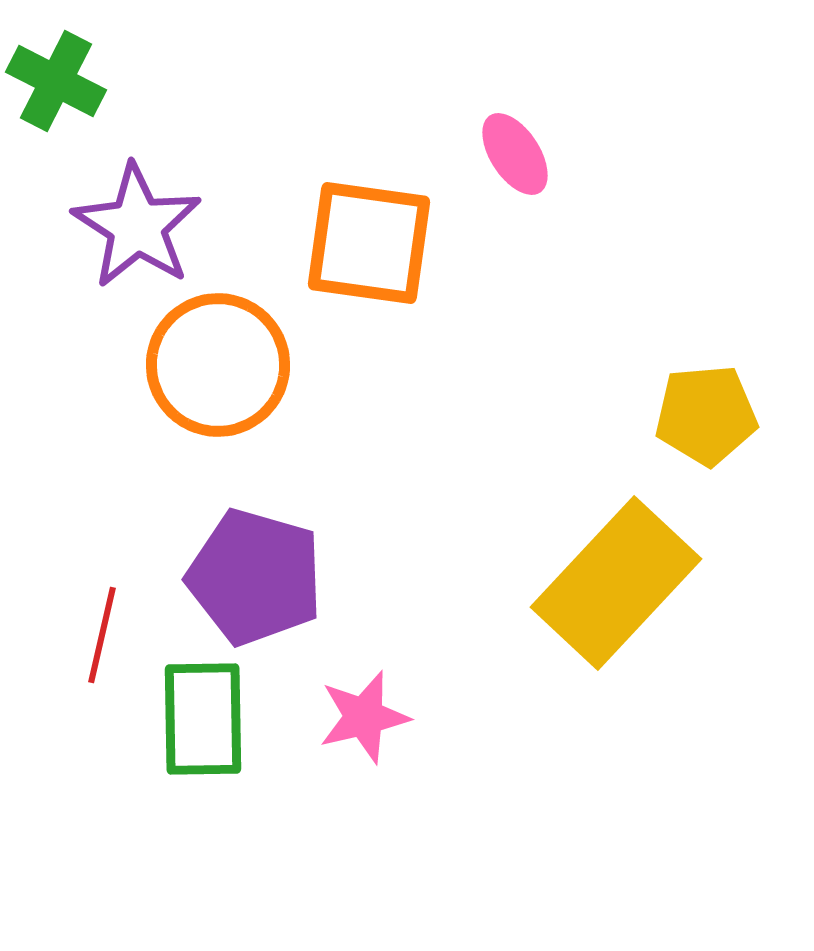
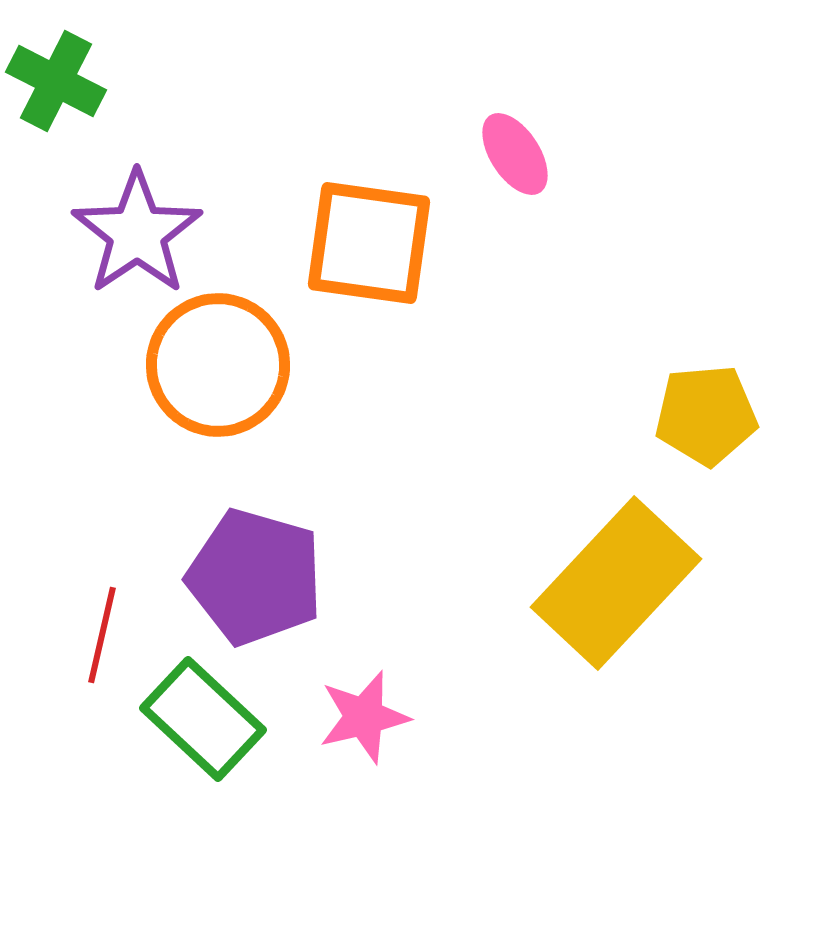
purple star: moved 7 px down; rotated 5 degrees clockwise
green rectangle: rotated 46 degrees counterclockwise
